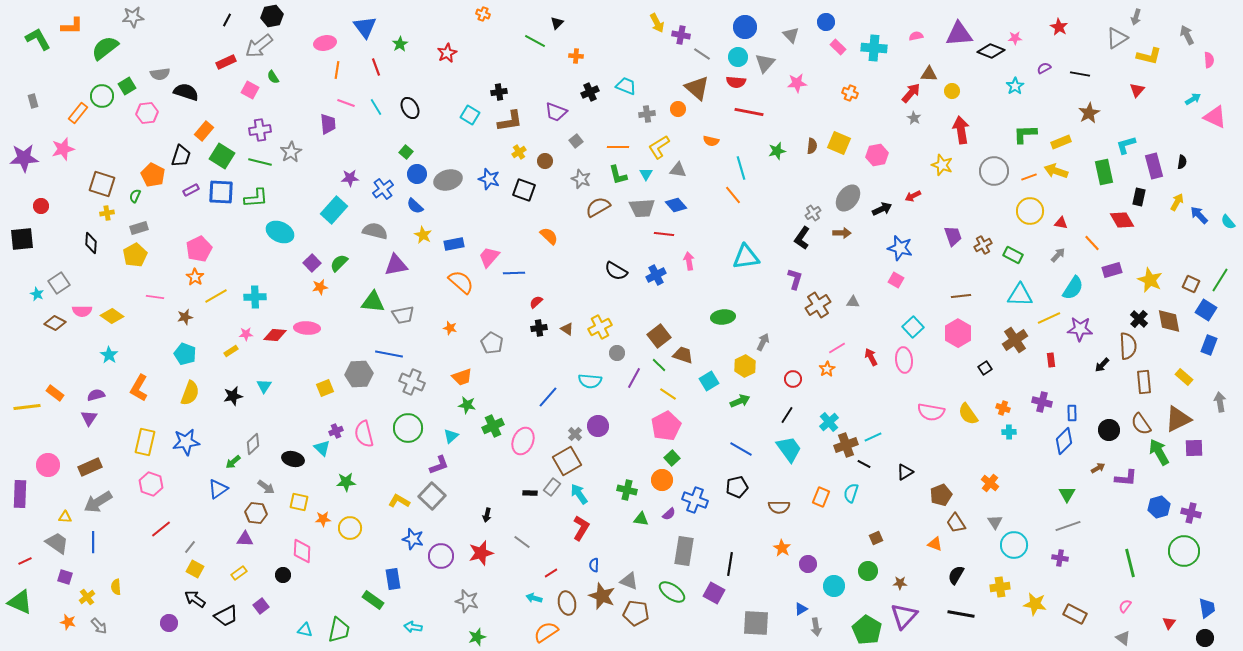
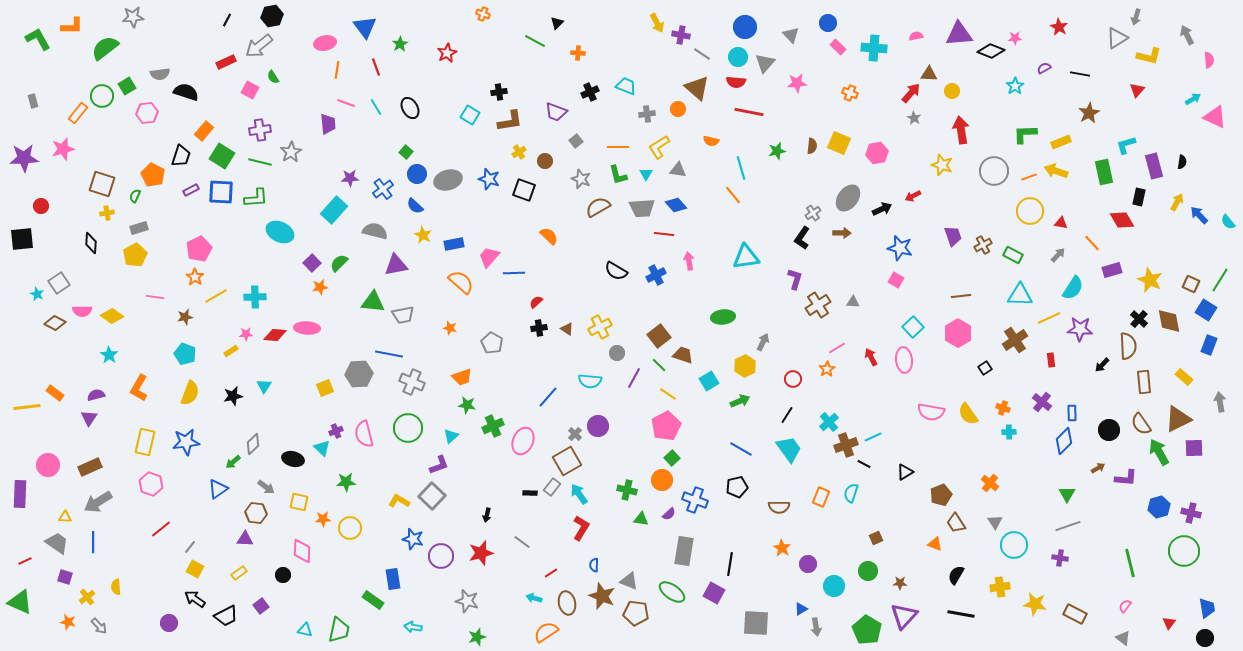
blue circle at (826, 22): moved 2 px right, 1 px down
orange cross at (576, 56): moved 2 px right, 3 px up
pink hexagon at (877, 155): moved 2 px up
purple cross at (1042, 402): rotated 24 degrees clockwise
